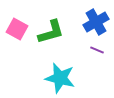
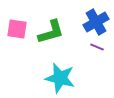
pink square: rotated 20 degrees counterclockwise
purple line: moved 3 px up
